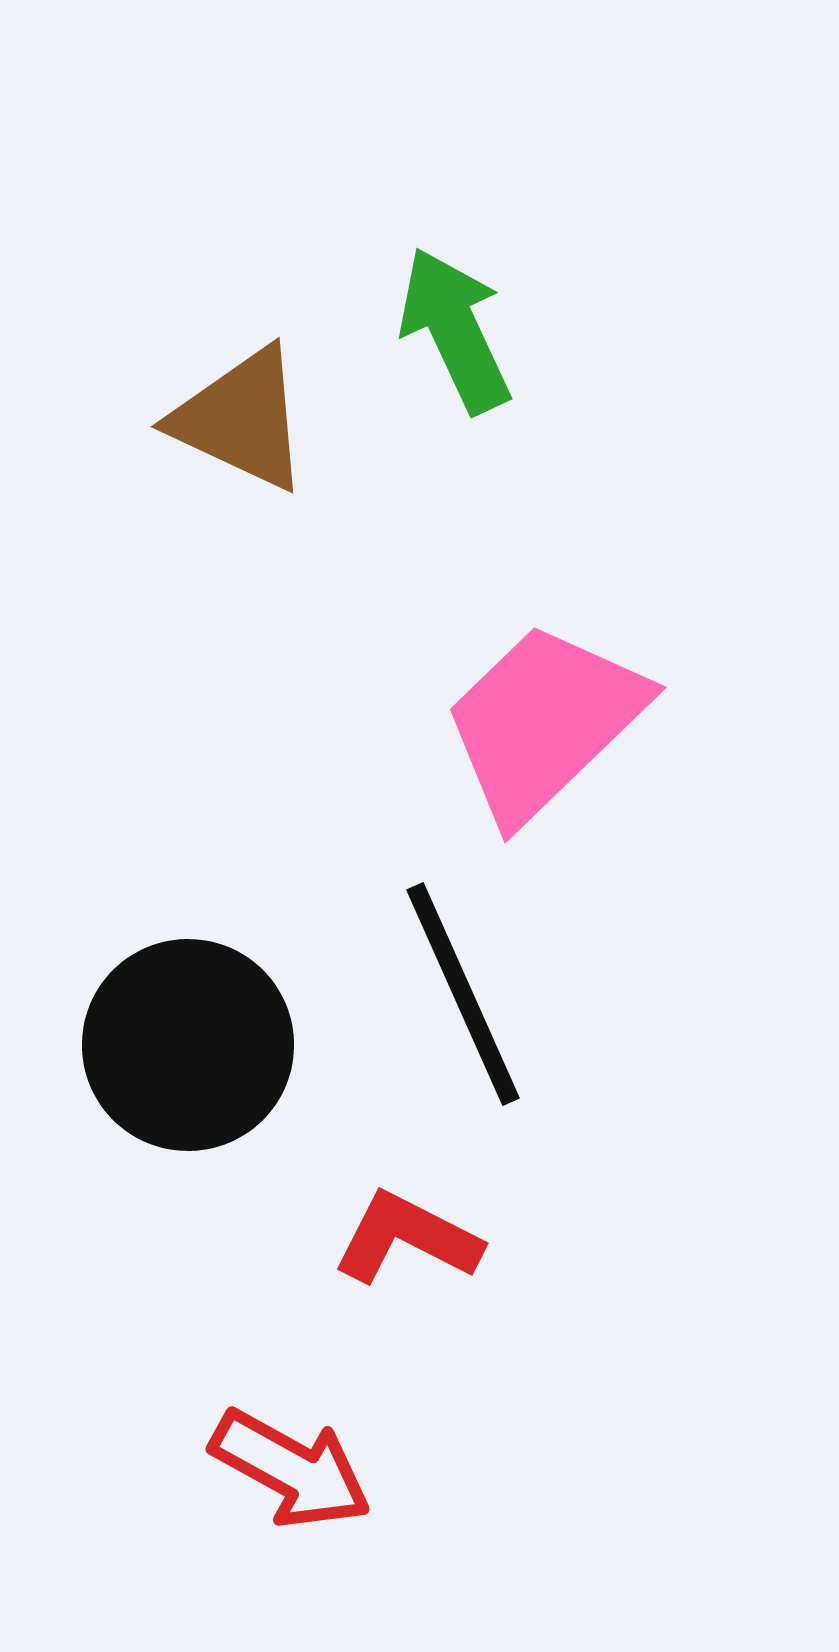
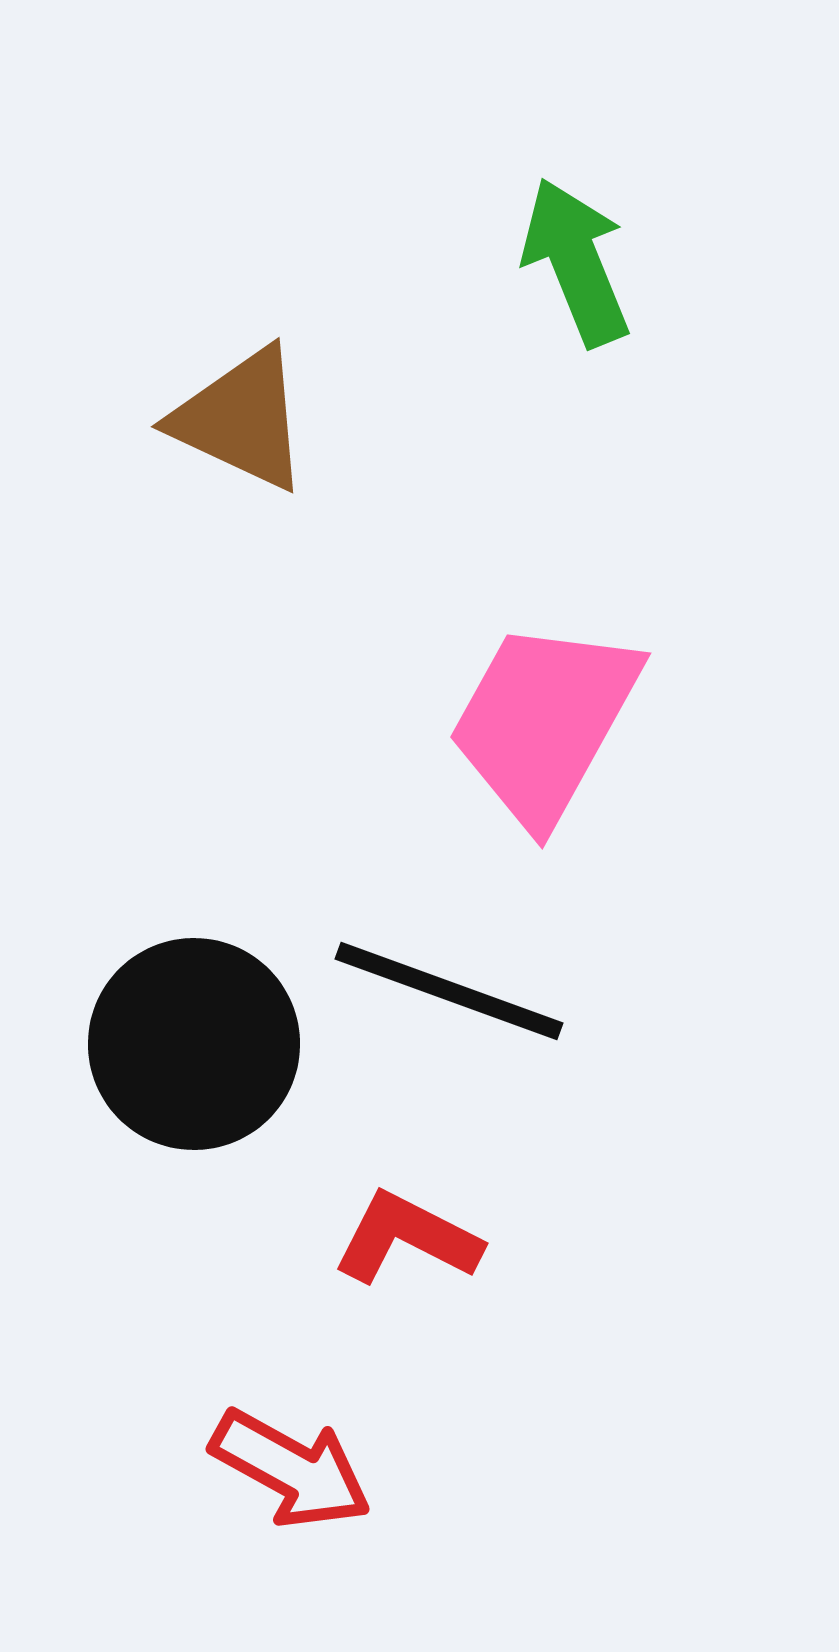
green arrow: moved 121 px right, 68 px up; rotated 3 degrees clockwise
pink trapezoid: rotated 17 degrees counterclockwise
black line: moved 14 px left, 3 px up; rotated 46 degrees counterclockwise
black circle: moved 6 px right, 1 px up
